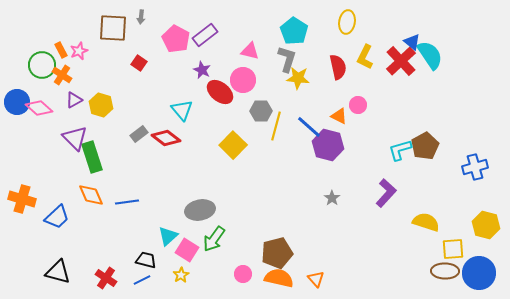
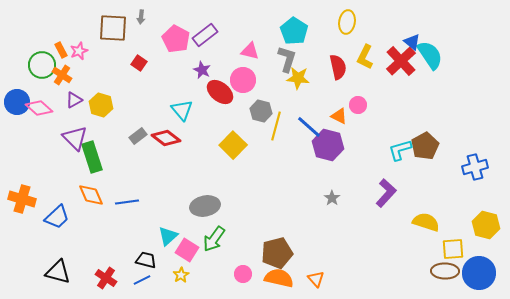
gray hexagon at (261, 111): rotated 15 degrees clockwise
gray rectangle at (139, 134): moved 1 px left, 2 px down
gray ellipse at (200, 210): moved 5 px right, 4 px up
